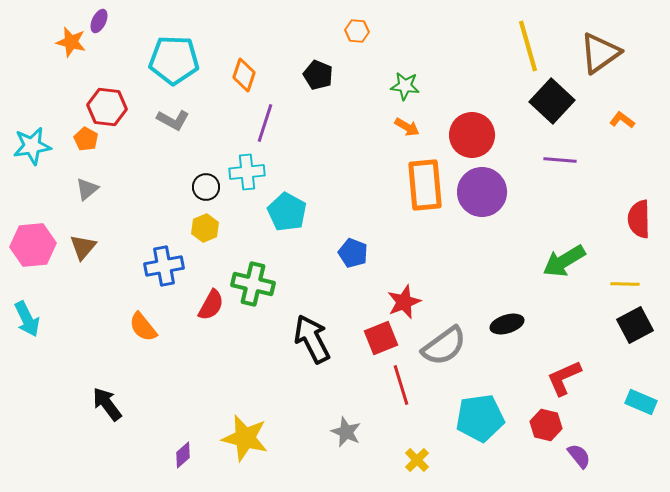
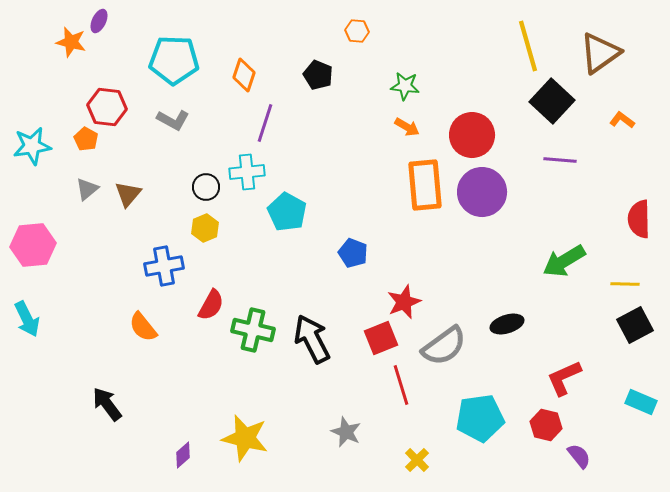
brown triangle at (83, 247): moved 45 px right, 53 px up
green cross at (253, 284): moved 46 px down
